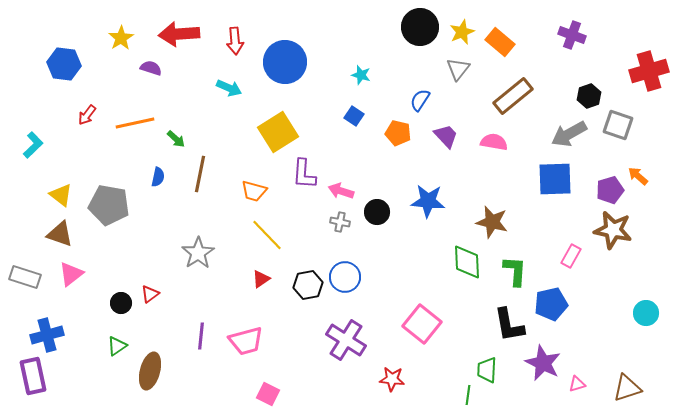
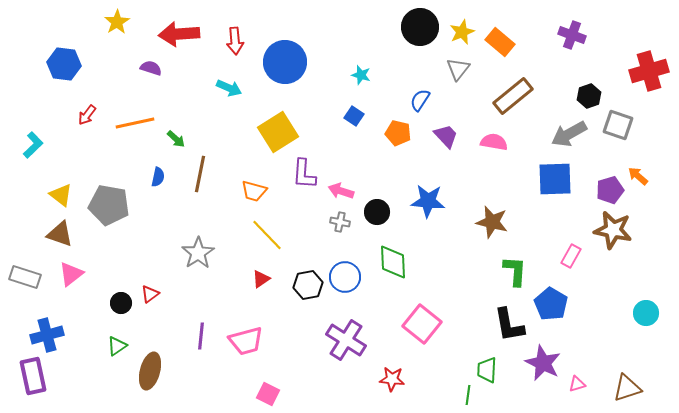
yellow star at (121, 38): moved 4 px left, 16 px up
green diamond at (467, 262): moved 74 px left
blue pentagon at (551, 304): rotated 28 degrees counterclockwise
